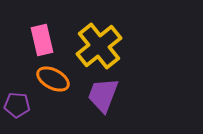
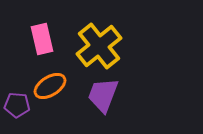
pink rectangle: moved 1 px up
orange ellipse: moved 3 px left, 7 px down; rotated 60 degrees counterclockwise
